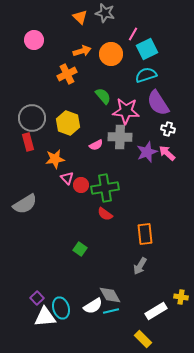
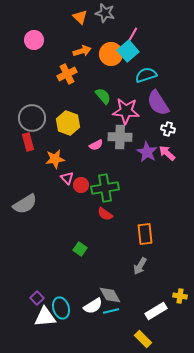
cyan square: moved 19 px left, 2 px down; rotated 15 degrees counterclockwise
purple star: rotated 20 degrees counterclockwise
yellow cross: moved 1 px left, 1 px up
